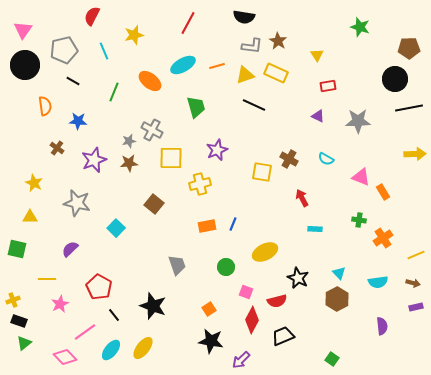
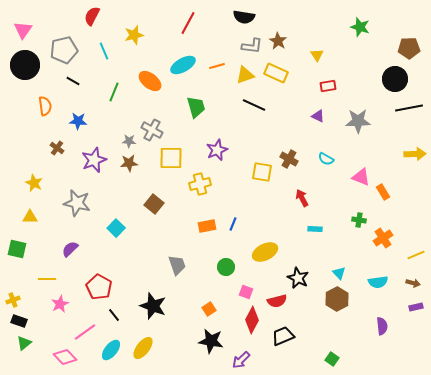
gray star at (129, 141): rotated 16 degrees clockwise
